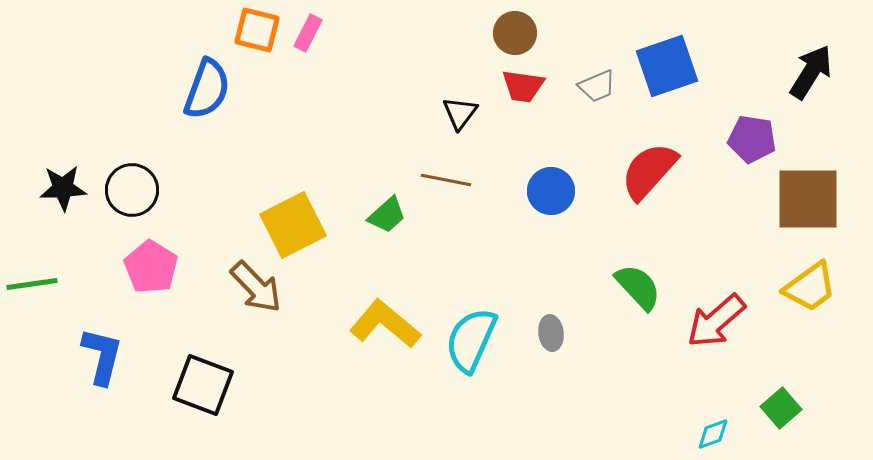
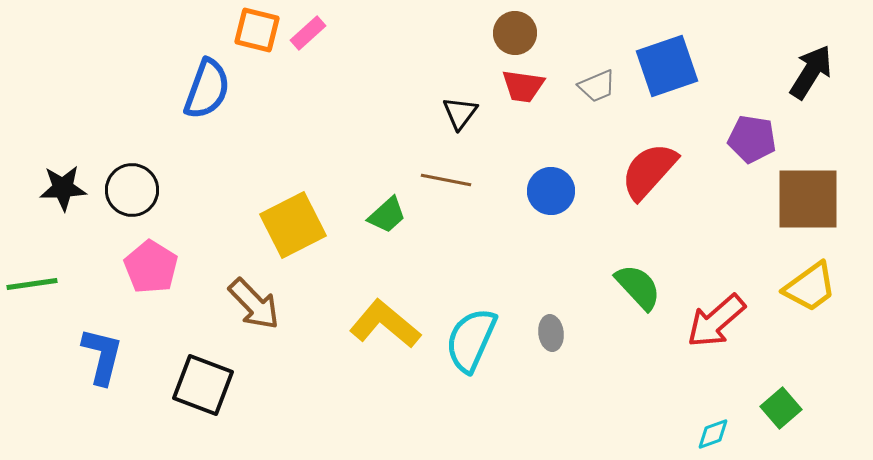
pink rectangle: rotated 21 degrees clockwise
brown arrow: moved 2 px left, 17 px down
